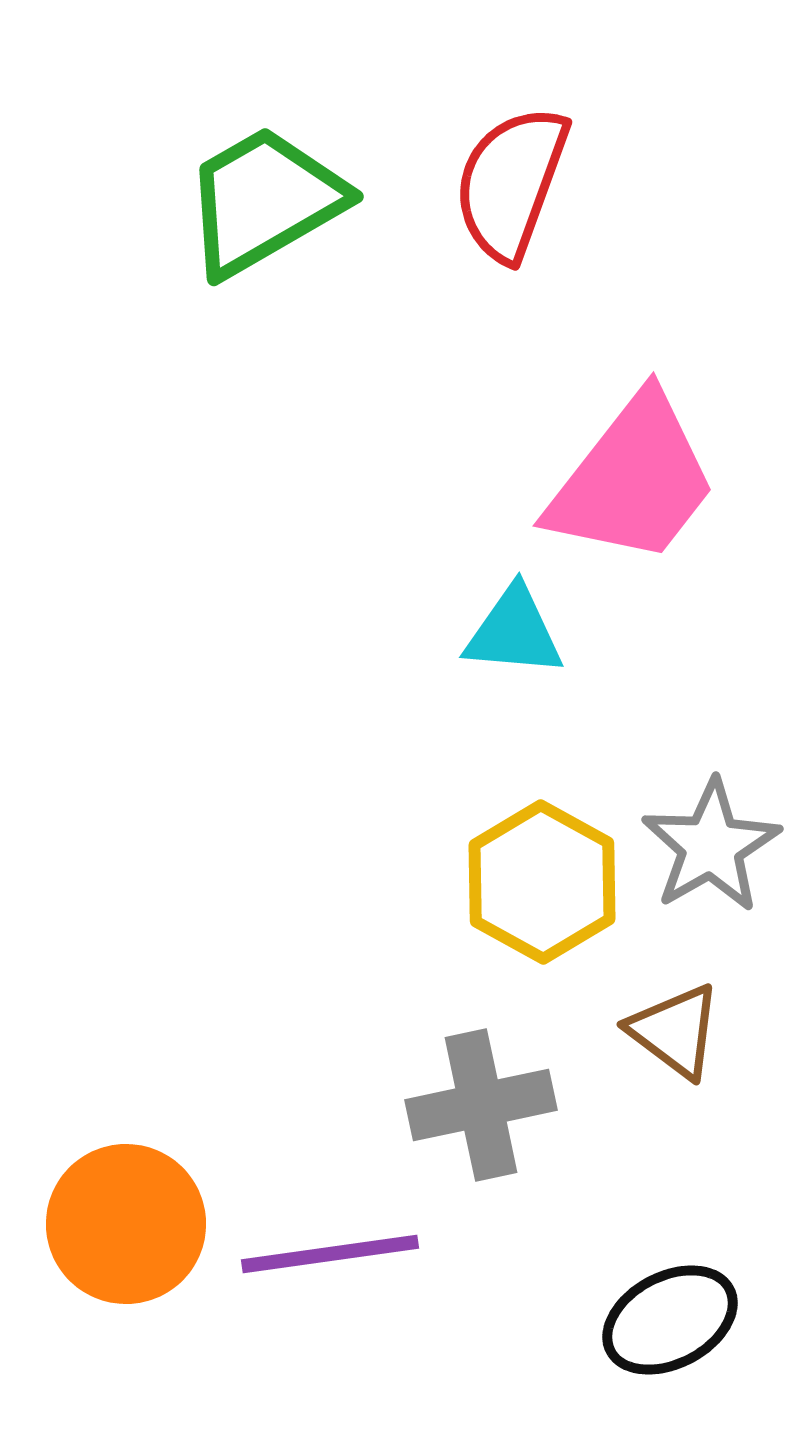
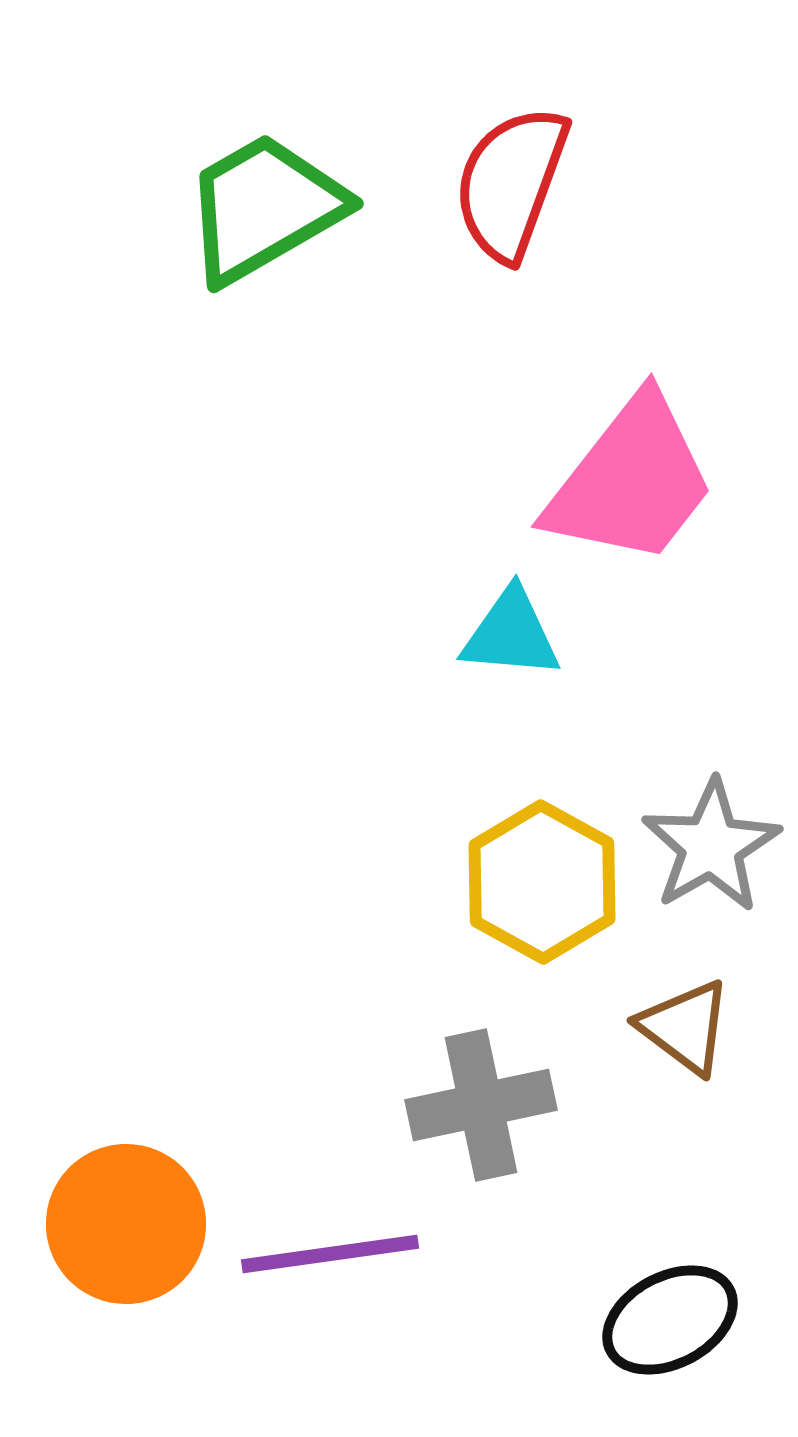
green trapezoid: moved 7 px down
pink trapezoid: moved 2 px left, 1 px down
cyan triangle: moved 3 px left, 2 px down
brown triangle: moved 10 px right, 4 px up
